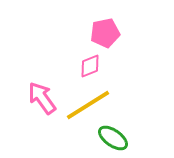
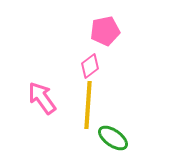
pink pentagon: moved 2 px up
pink diamond: rotated 15 degrees counterclockwise
yellow line: rotated 54 degrees counterclockwise
